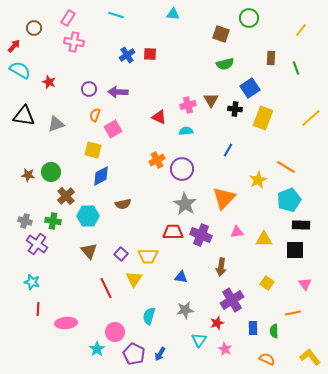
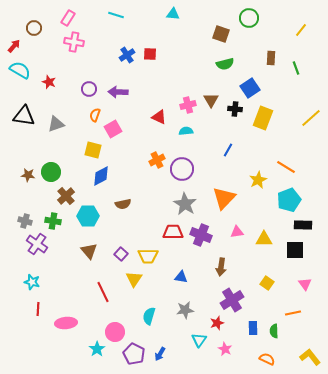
black rectangle at (301, 225): moved 2 px right
red line at (106, 288): moved 3 px left, 4 px down
